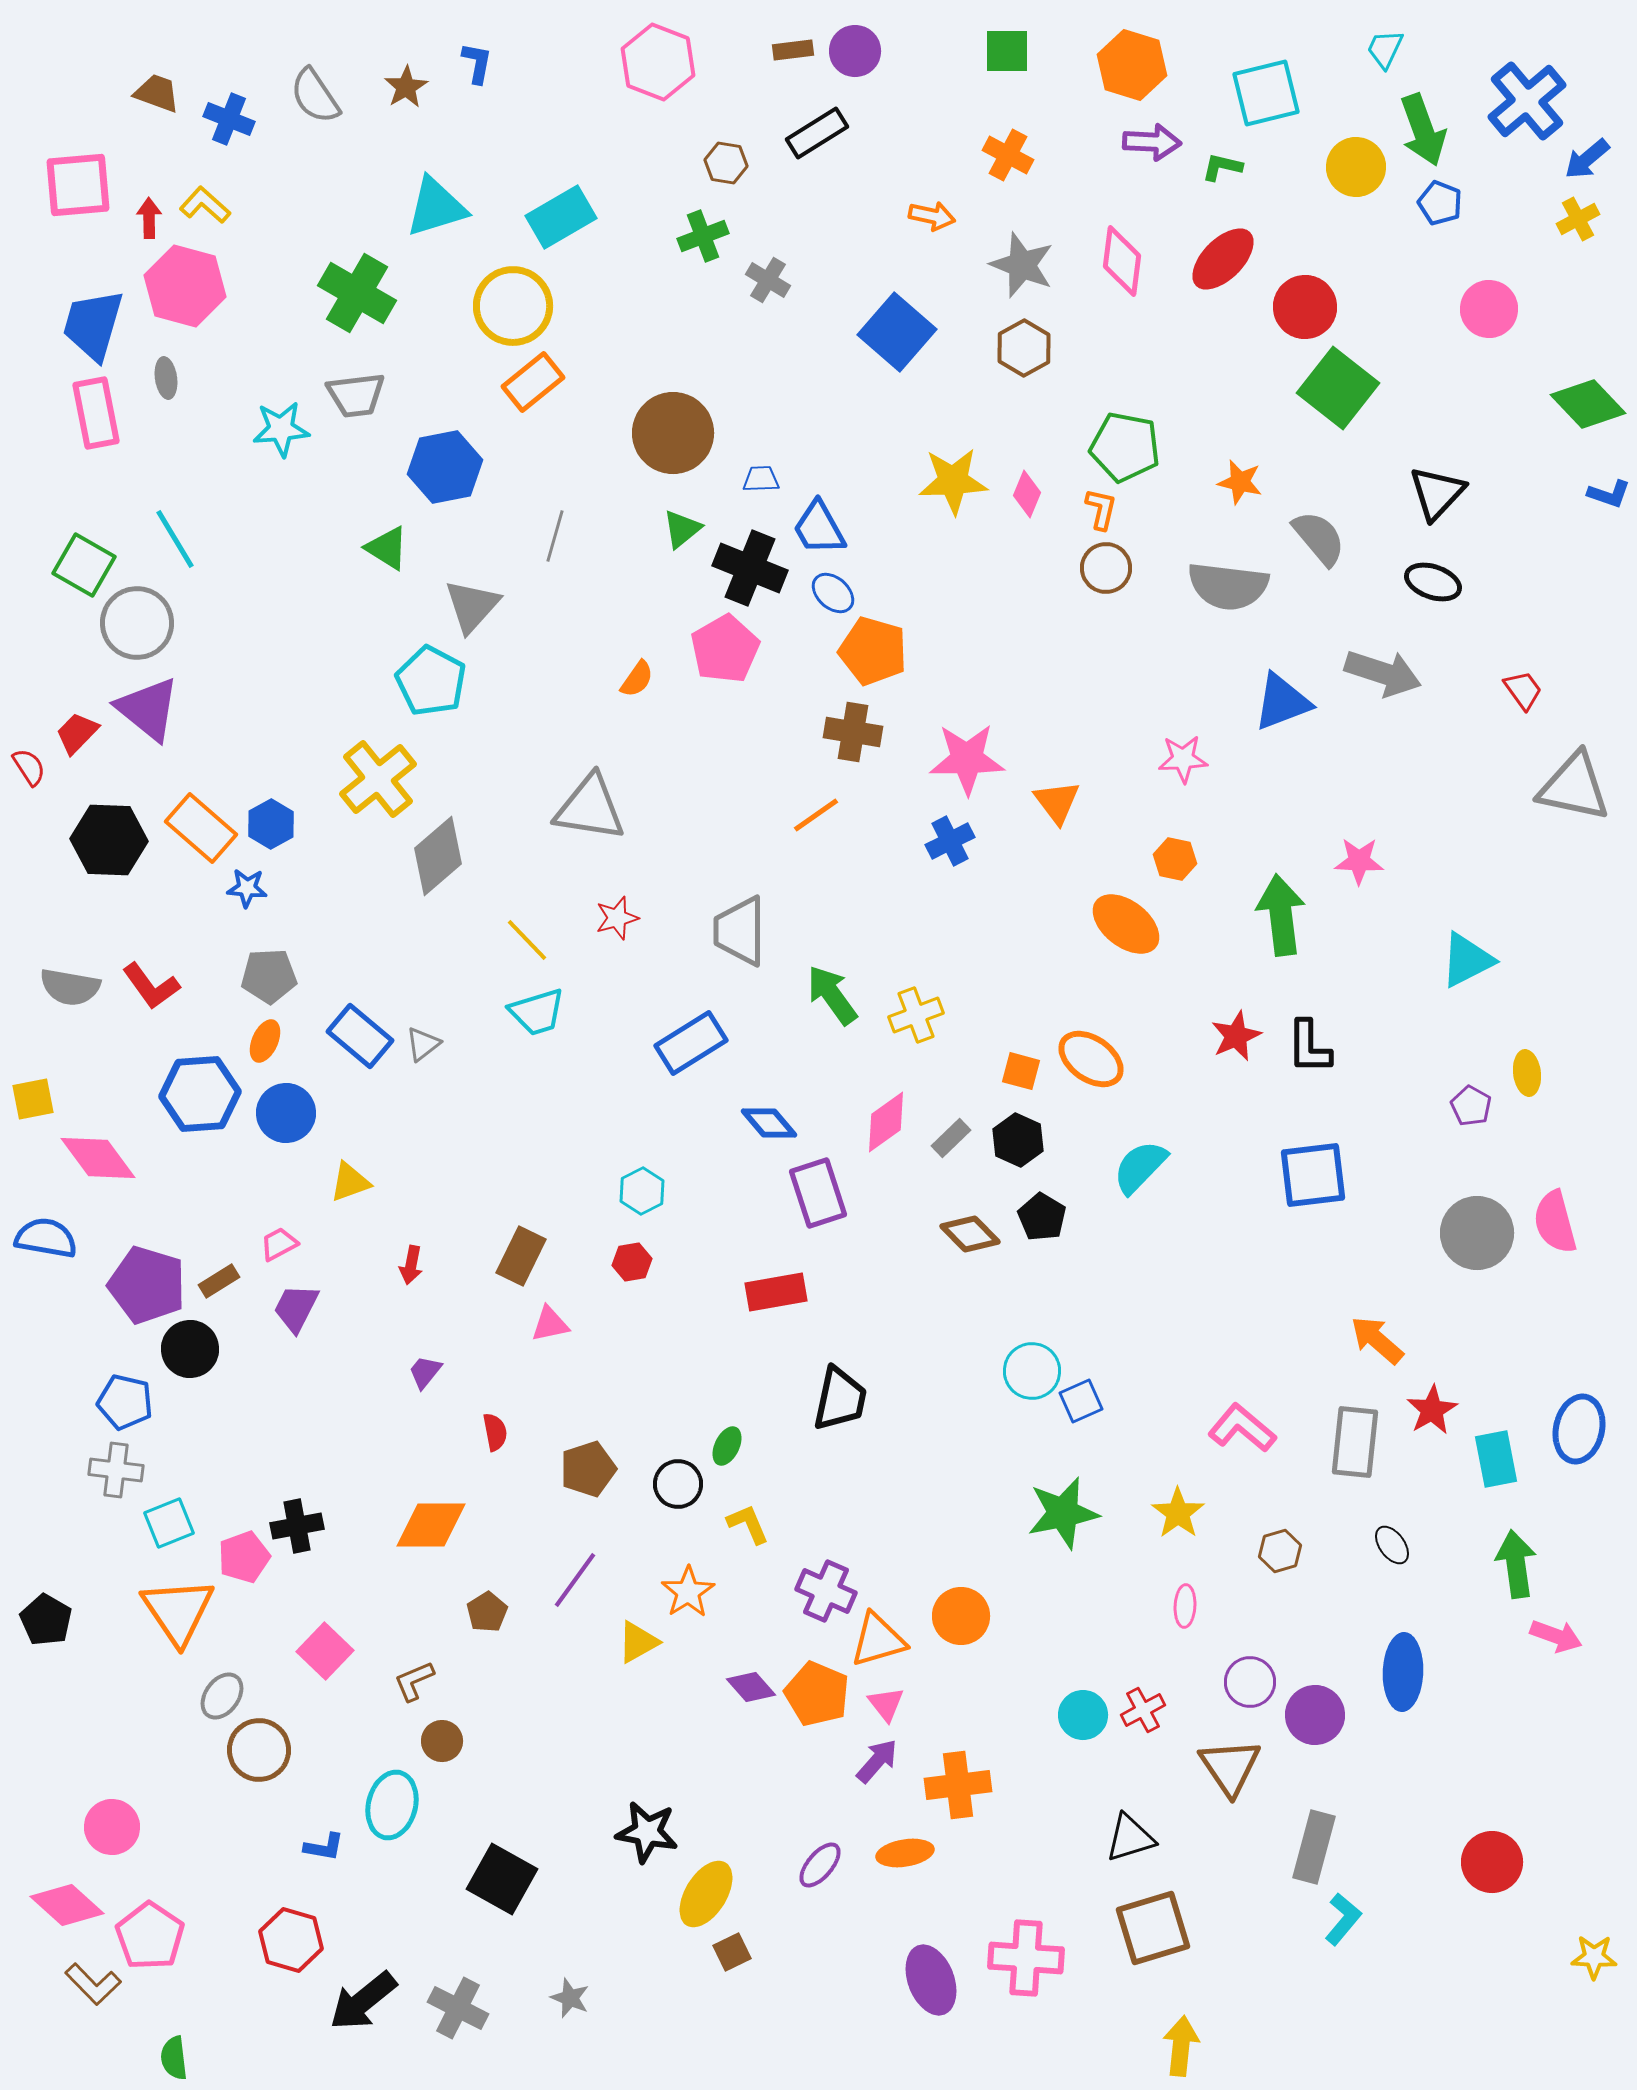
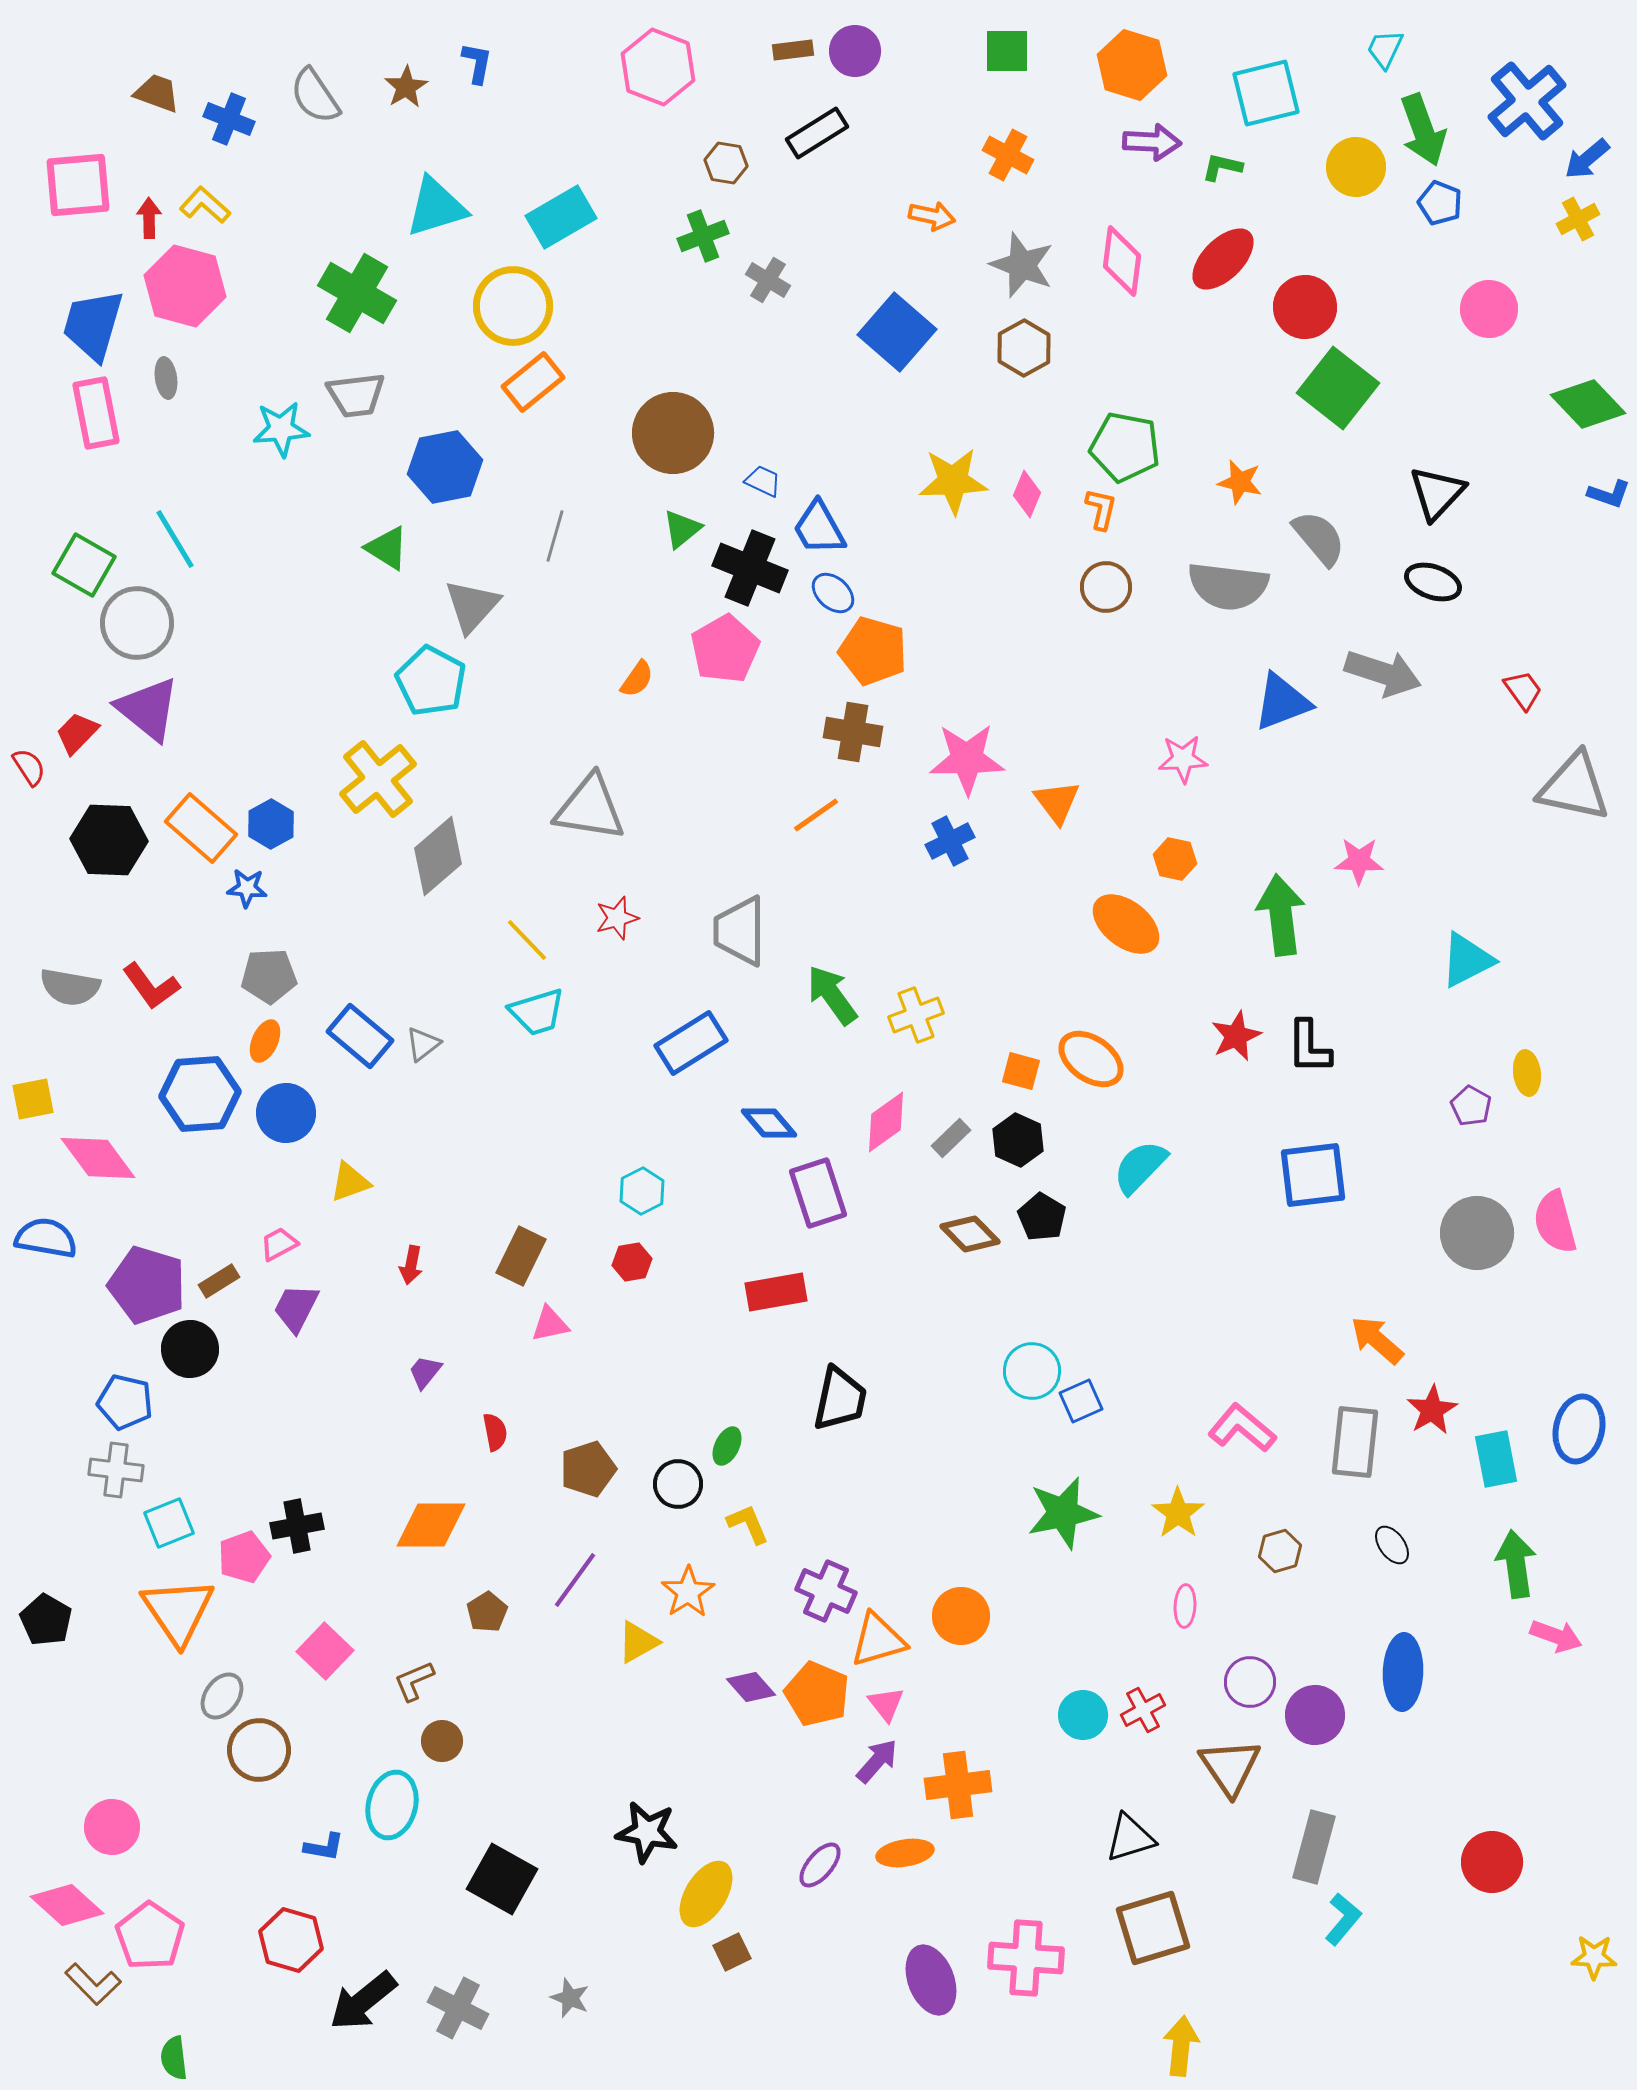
pink hexagon at (658, 62): moved 5 px down
blue trapezoid at (761, 479): moved 2 px right, 2 px down; rotated 27 degrees clockwise
brown circle at (1106, 568): moved 19 px down
